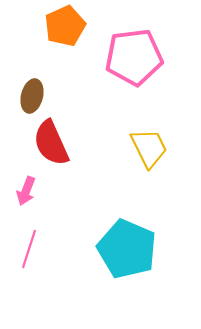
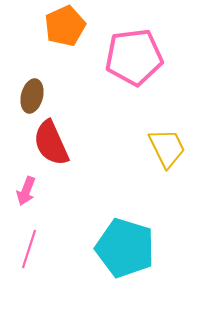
yellow trapezoid: moved 18 px right
cyan pentagon: moved 2 px left, 1 px up; rotated 6 degrees counterclockwise
